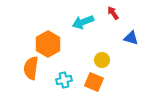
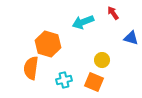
orange hexagon: rotated 15 degrees counterclockwise
